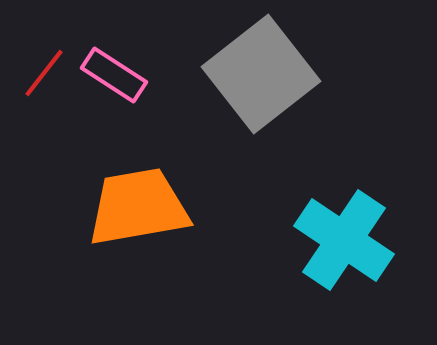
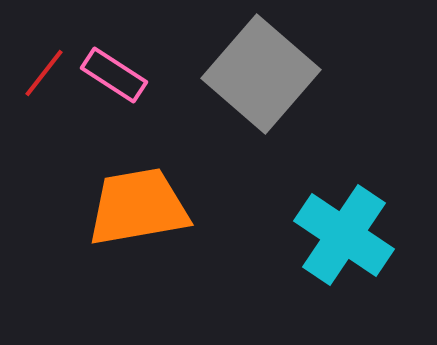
gray square: rotated 11 degrees counterclockwise
cyan cross: moved 5 px up
